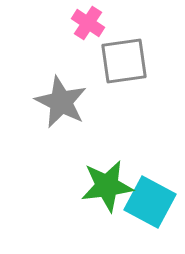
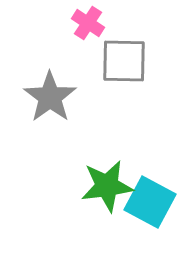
gray square: rotated 9 degrees clockwise
gray star: moved 11 px left, 5 px up; rotated 10 degrees clockwise
